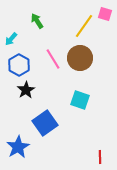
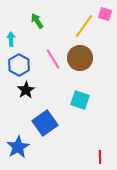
cyan arrow: rotated 136 degrees clockwise
